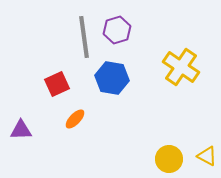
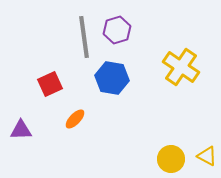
red square: moved 7 px left
yellow circle: moved 2 px right
